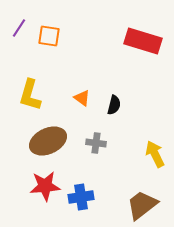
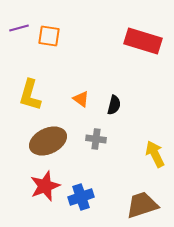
purple line: rotated 42 degrees clockwise
orange triangle: moved 1 px left, 1 px down
gray cross: moved 4 px up
red star: rotated 16 degrees counterclockwise
blue cross: rotated 10 degrees counterclockwise
brown trapezoid: rotated 20 degrees clockwise
